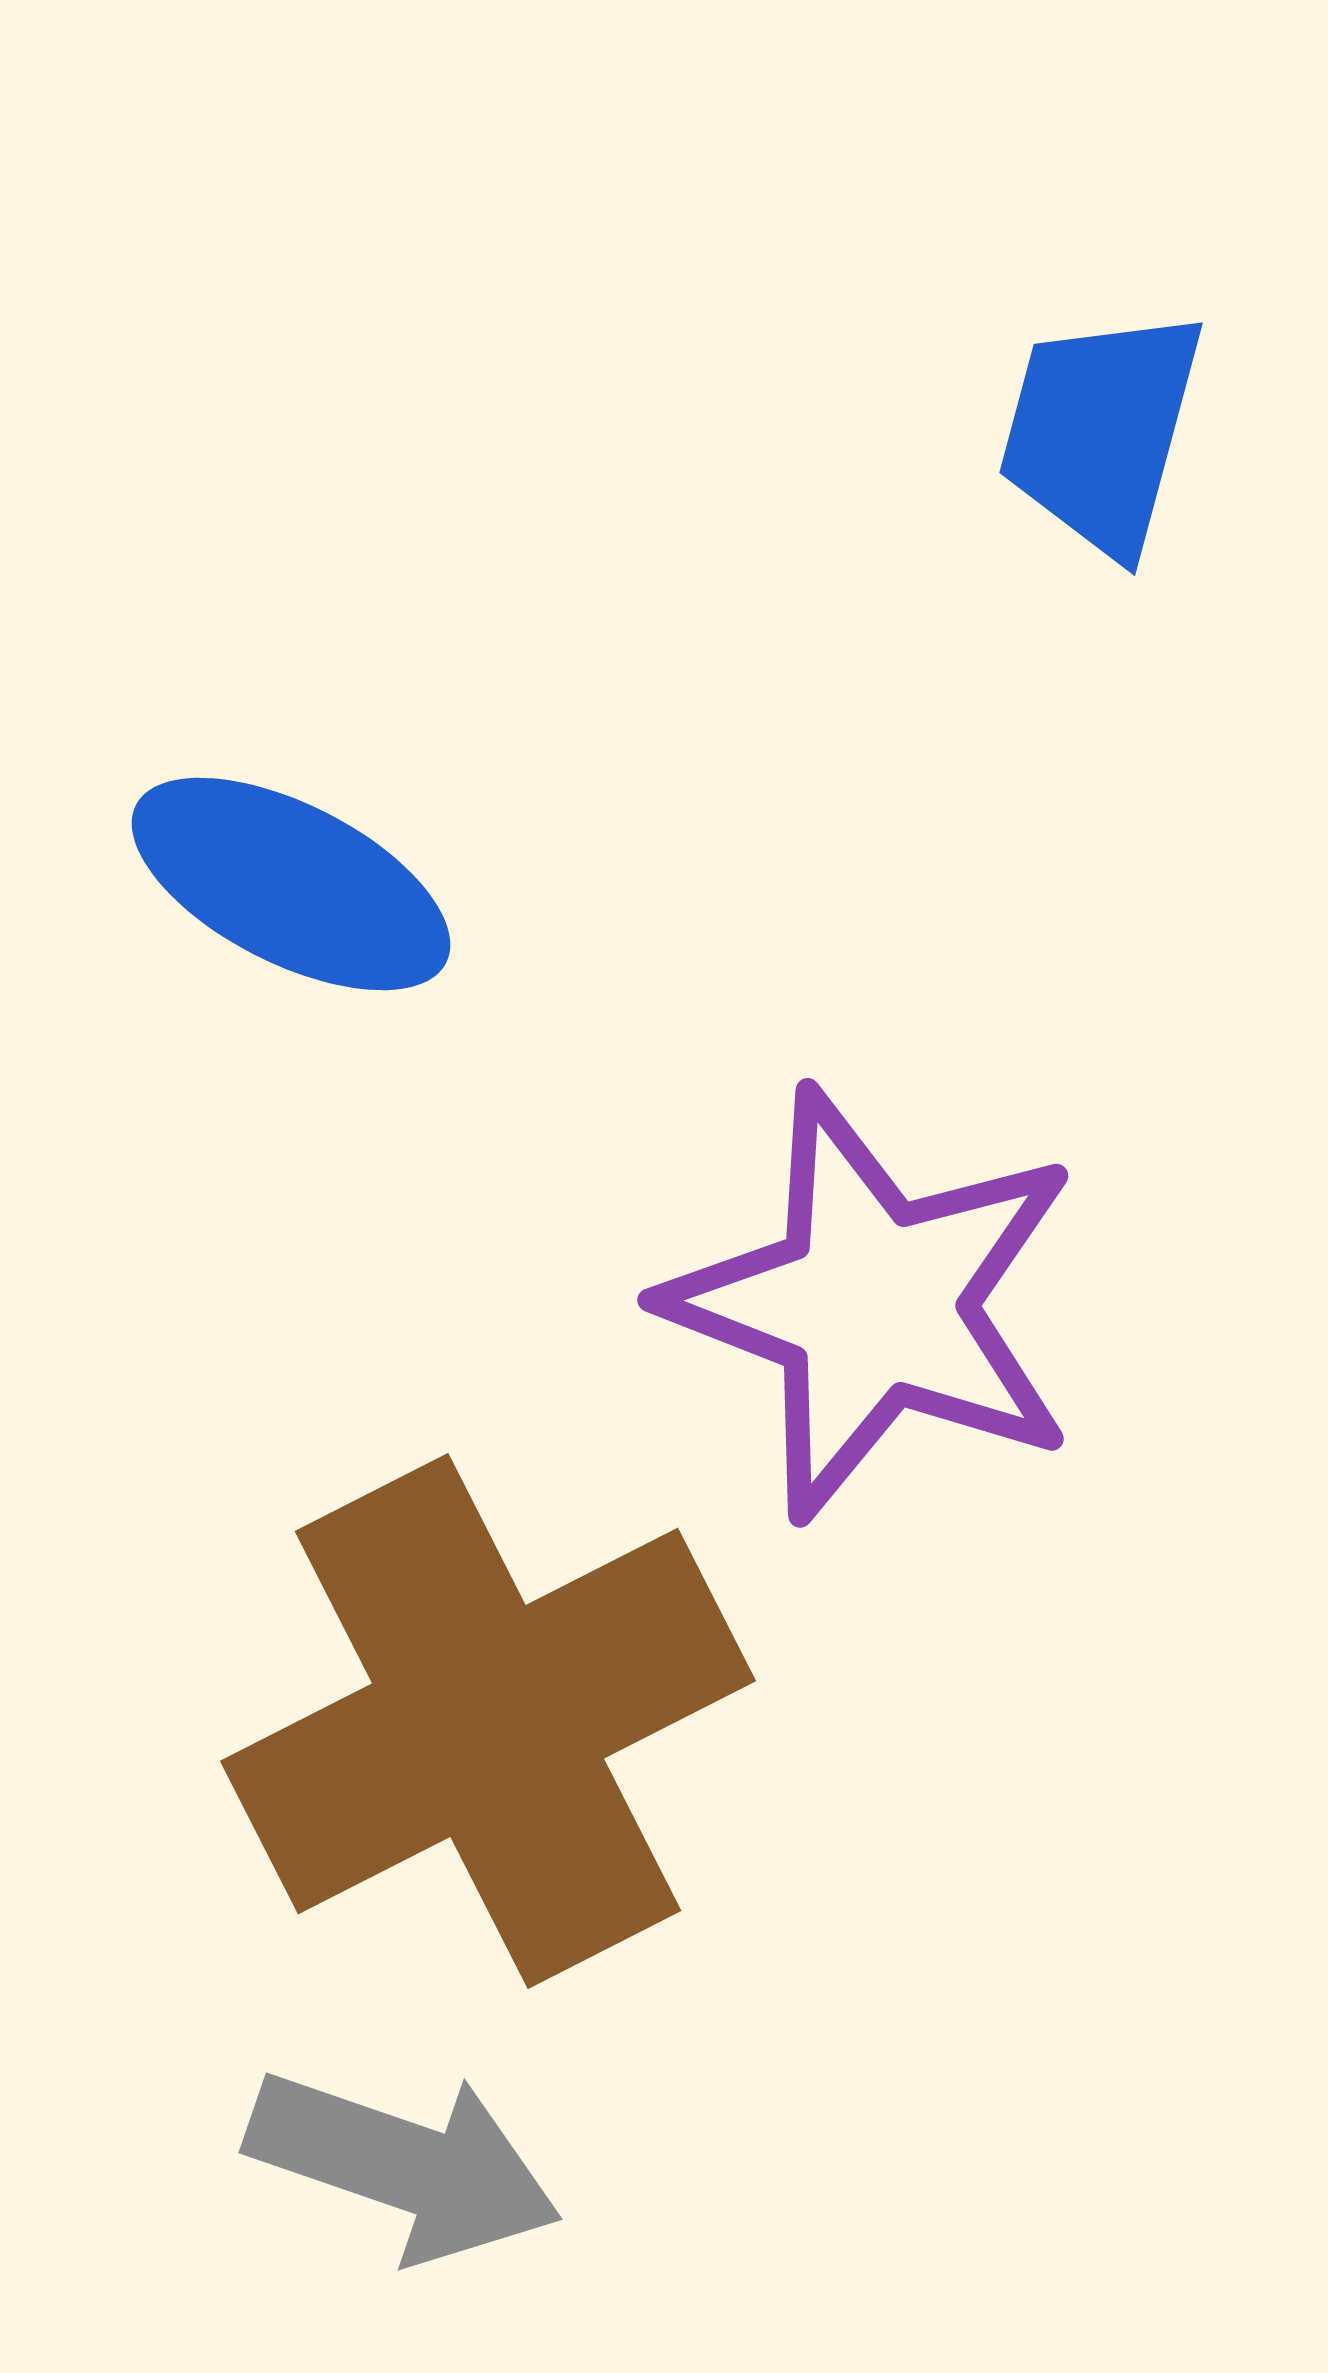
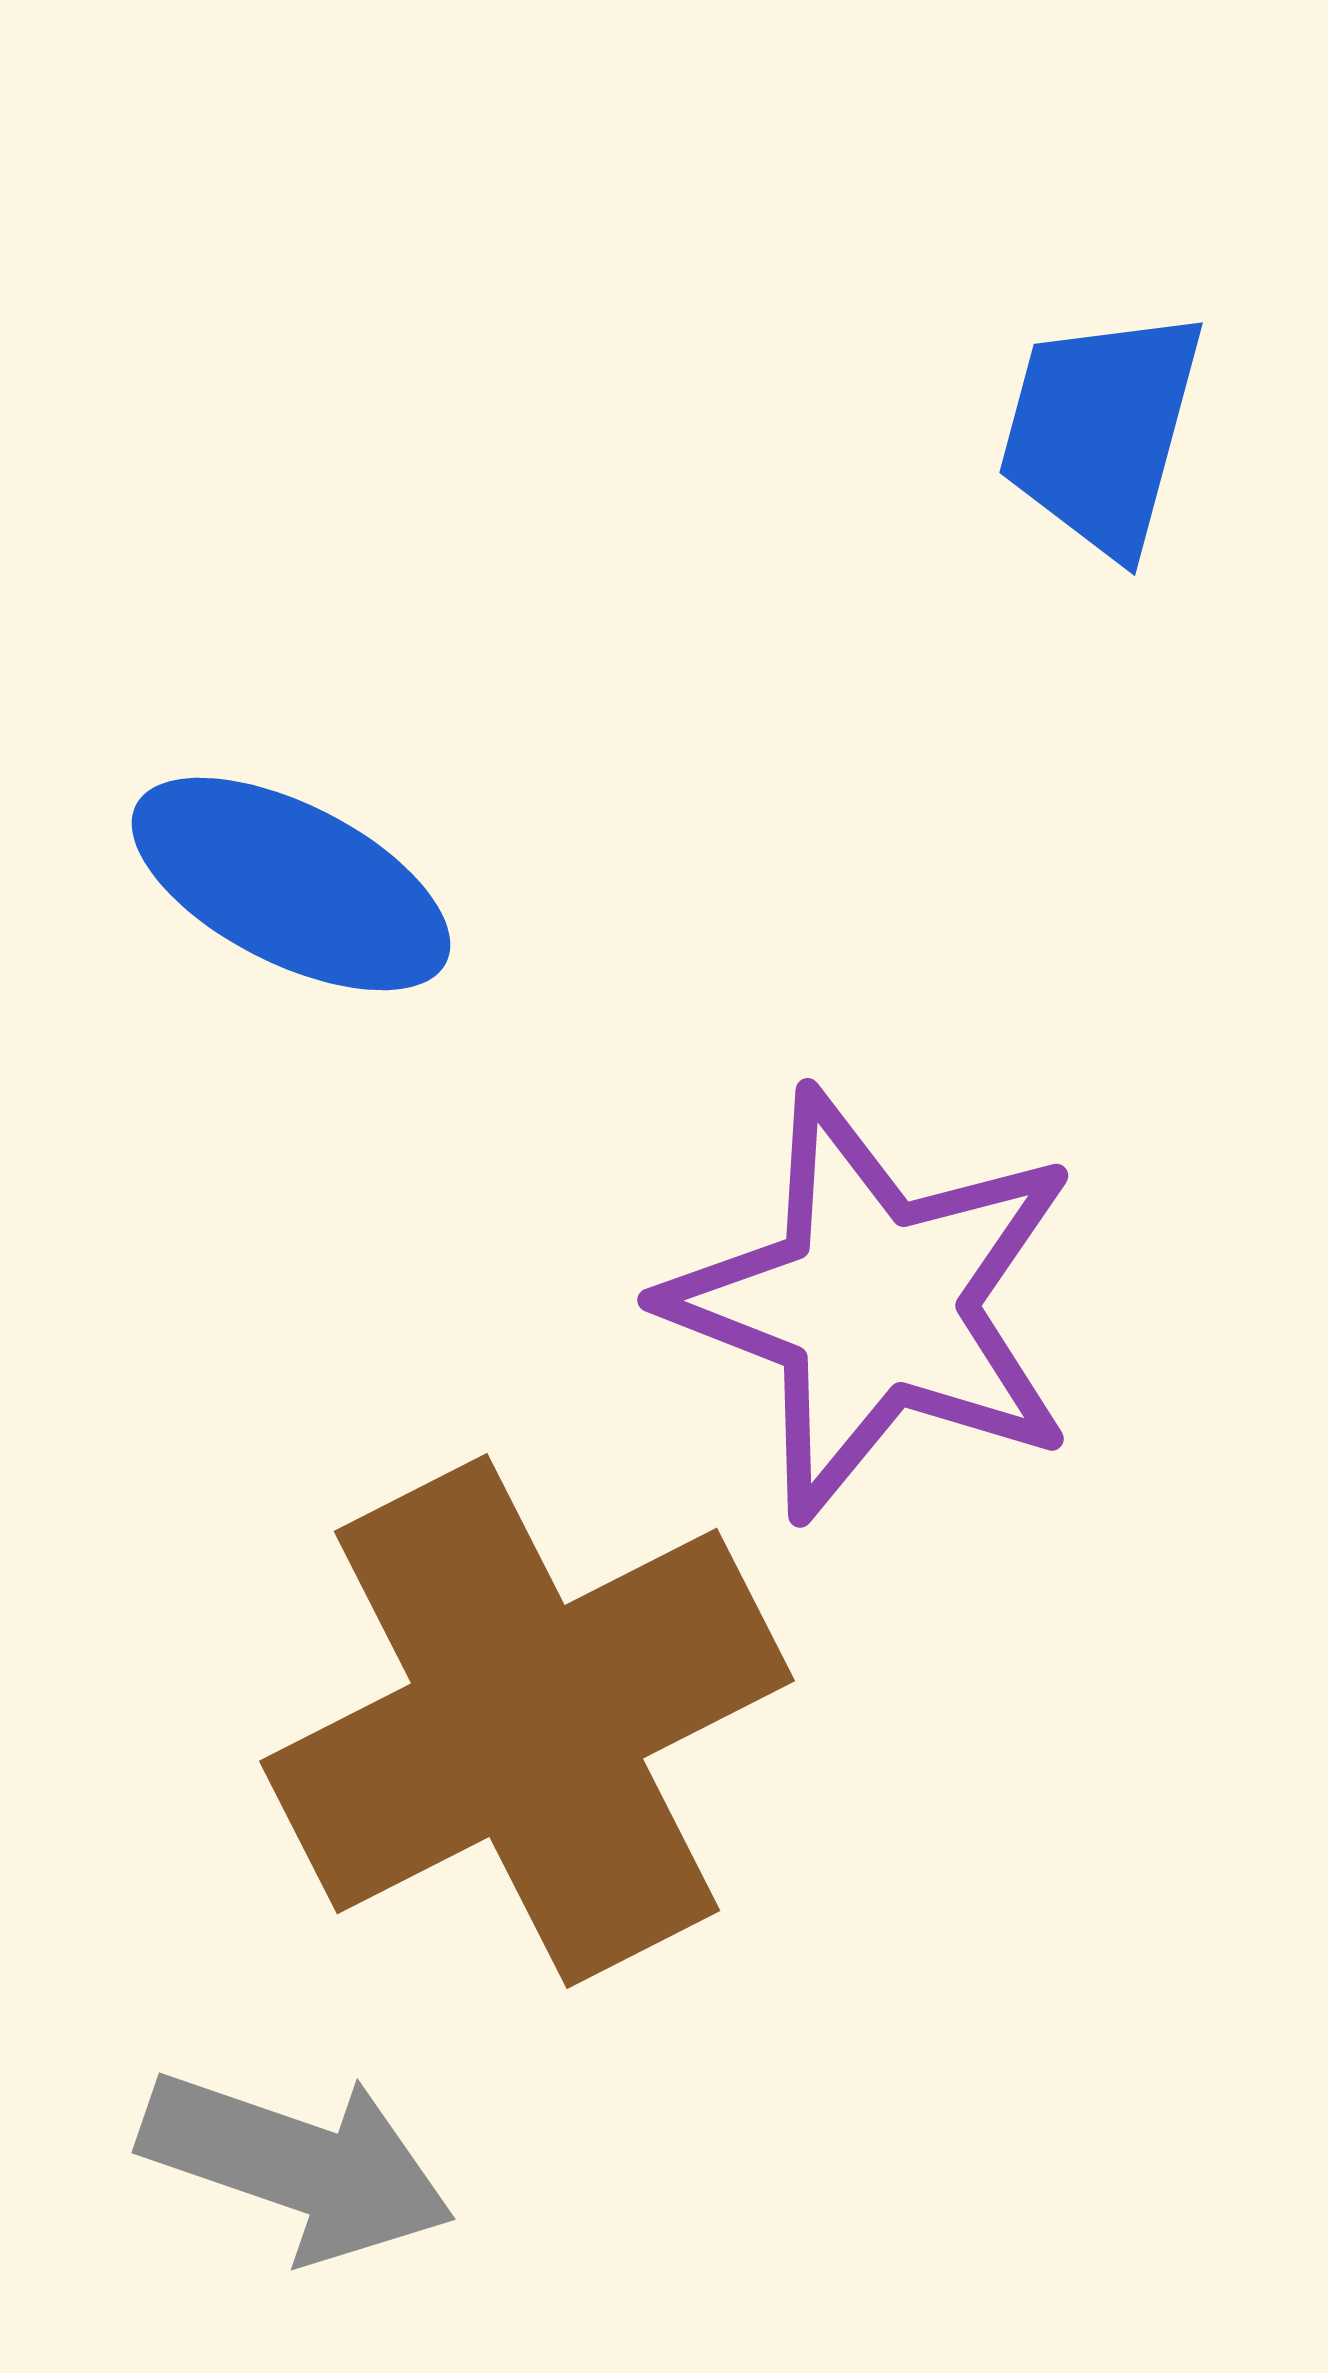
brown cross: moved 39 px right
gray arrow: moved 107 px left
